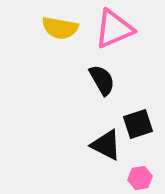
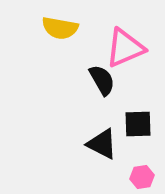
pink triangle: moved 11 px right, 19 px down
black square: rotated 16 degrees clockwise
black triangle: moved 4 px left, 1 px up
pink hexagon: moved 2 px right, 1 px up
